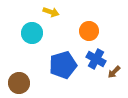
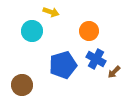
cyan circle: moved 2 px up
brown circle: moved 3 px right, 2 px down
